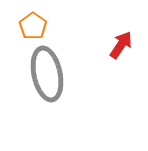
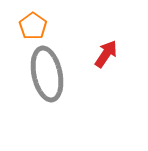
red arrow: moved 15 px left, 9 px down
